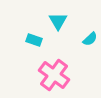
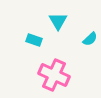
pink cross: rotated 12 degrees counterclockwise
